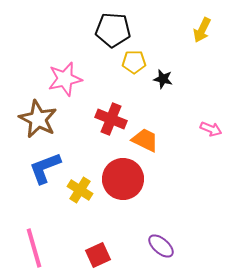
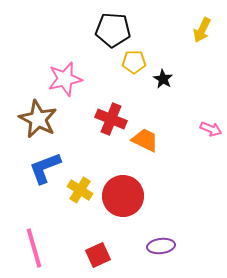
black star: rotated 18 degrees clockwise
red circle: moved 17 px down
purple ellipse: rotated 48 degrees counterclockwise
